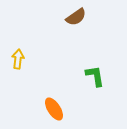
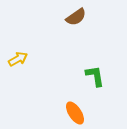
yellow arrow: rotated 54 degrees clockwise
orange ellipse: moved 21 px right, 4 px down
